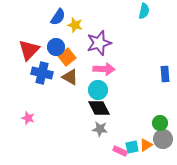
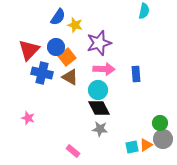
blue rectangle: moved 29 px left
pink rectangle: moved 47 px left; rotated 16 degrees clockwise
